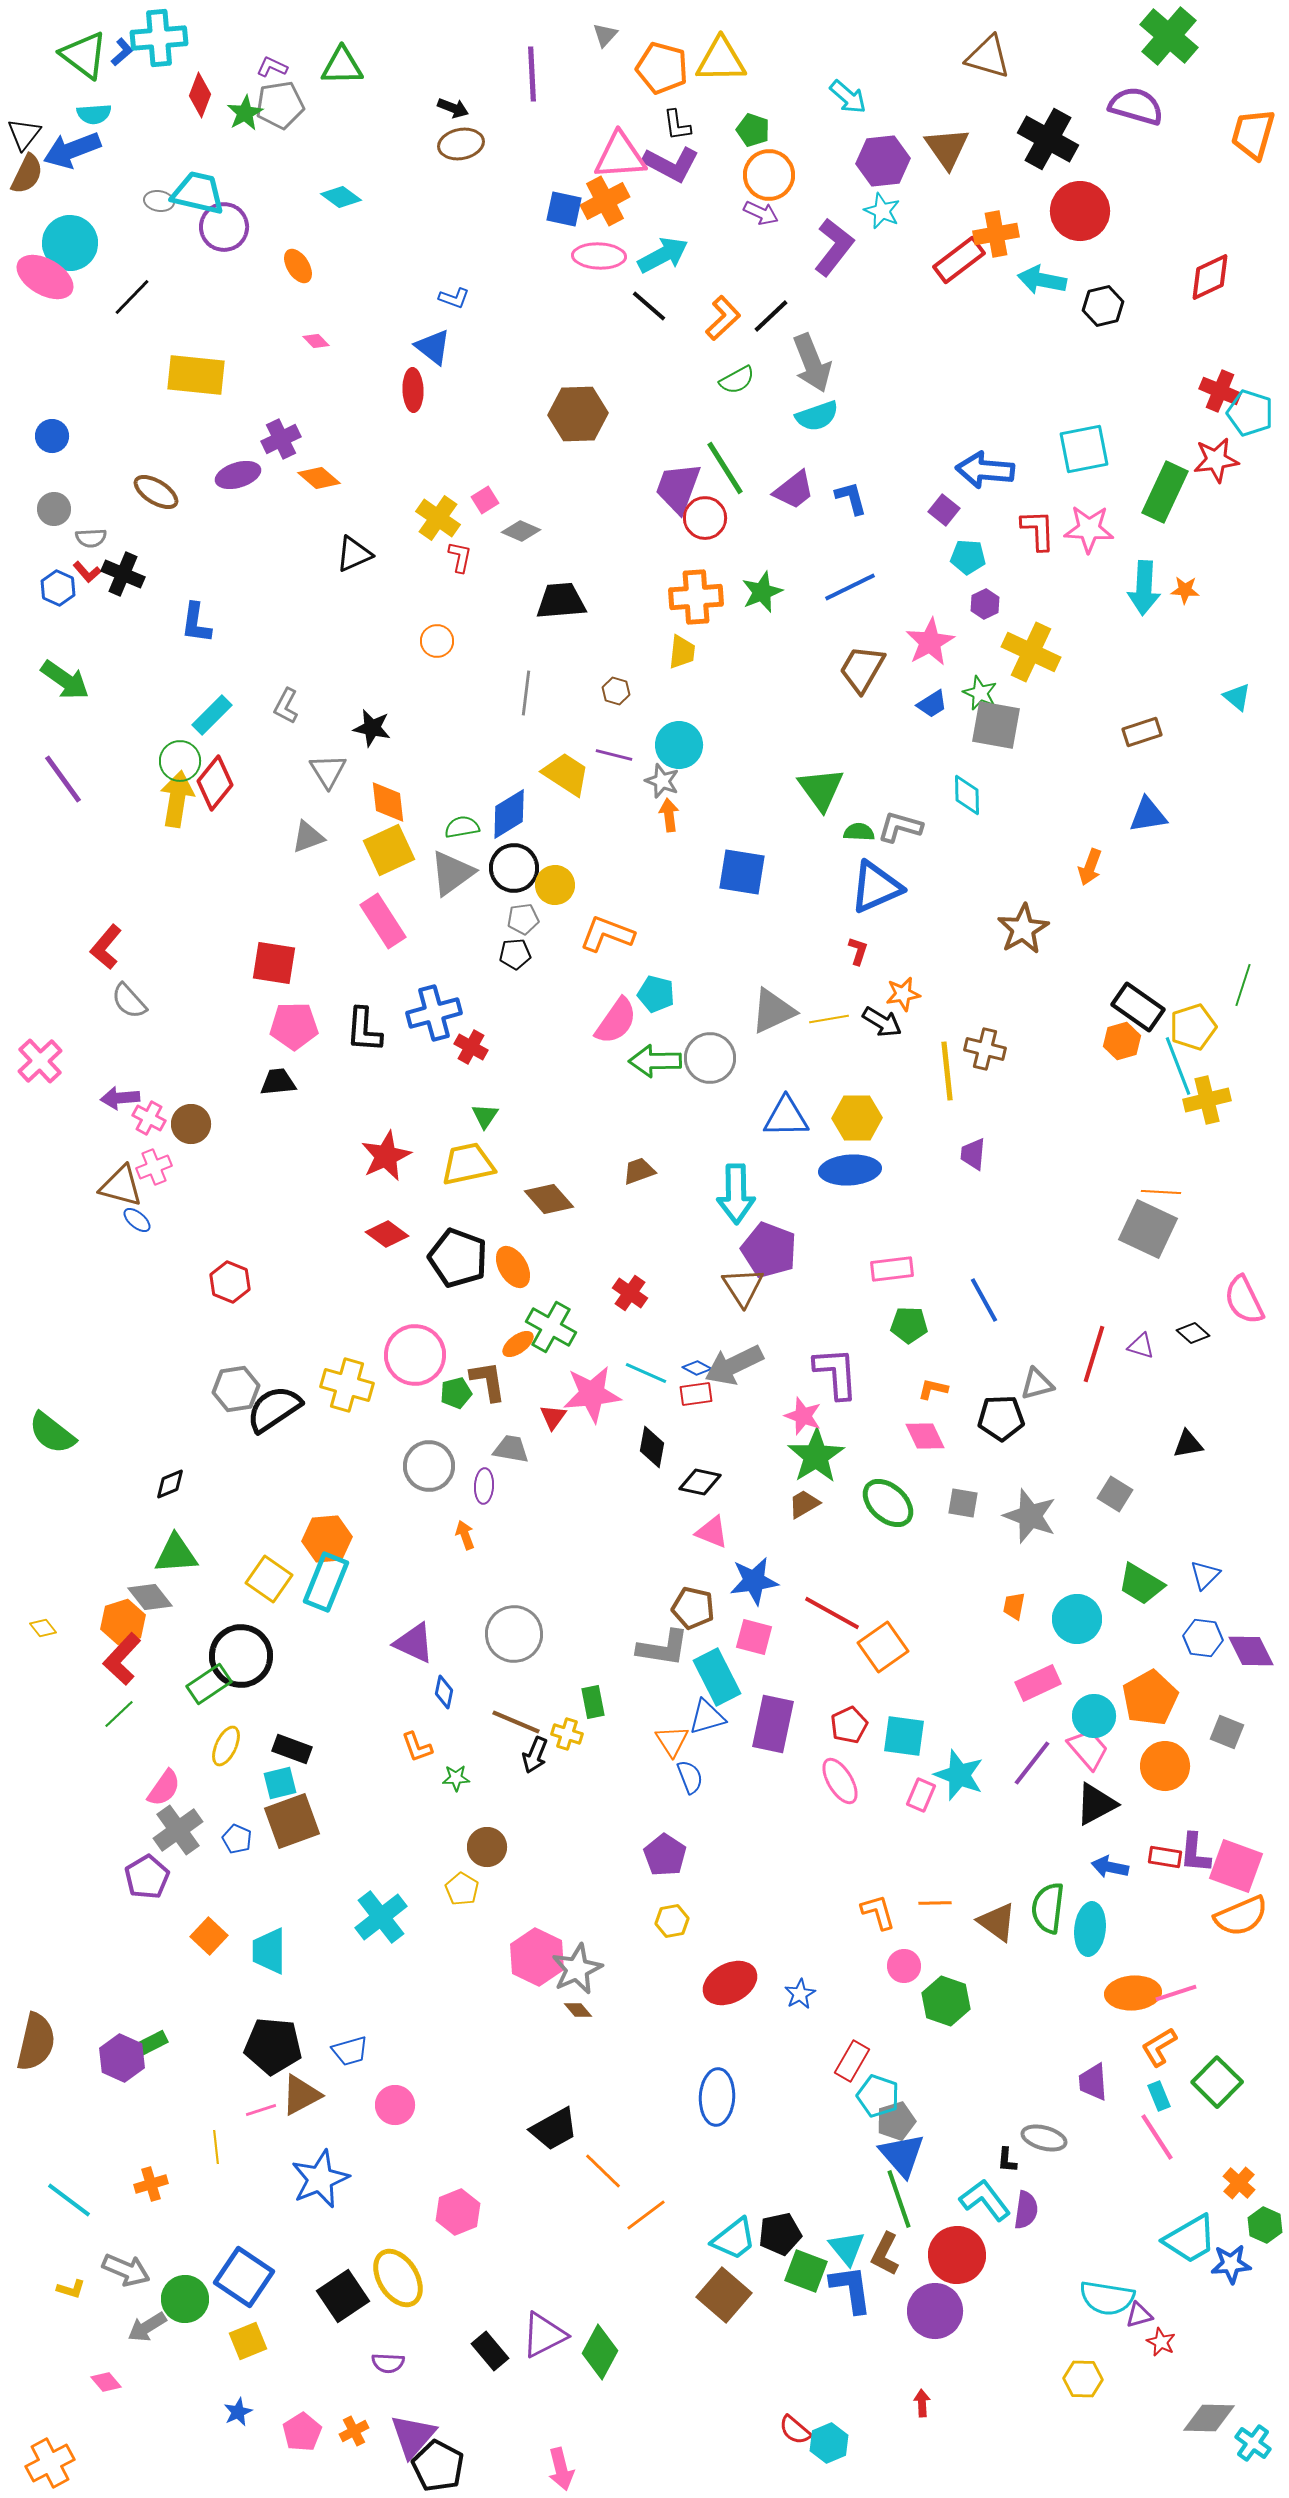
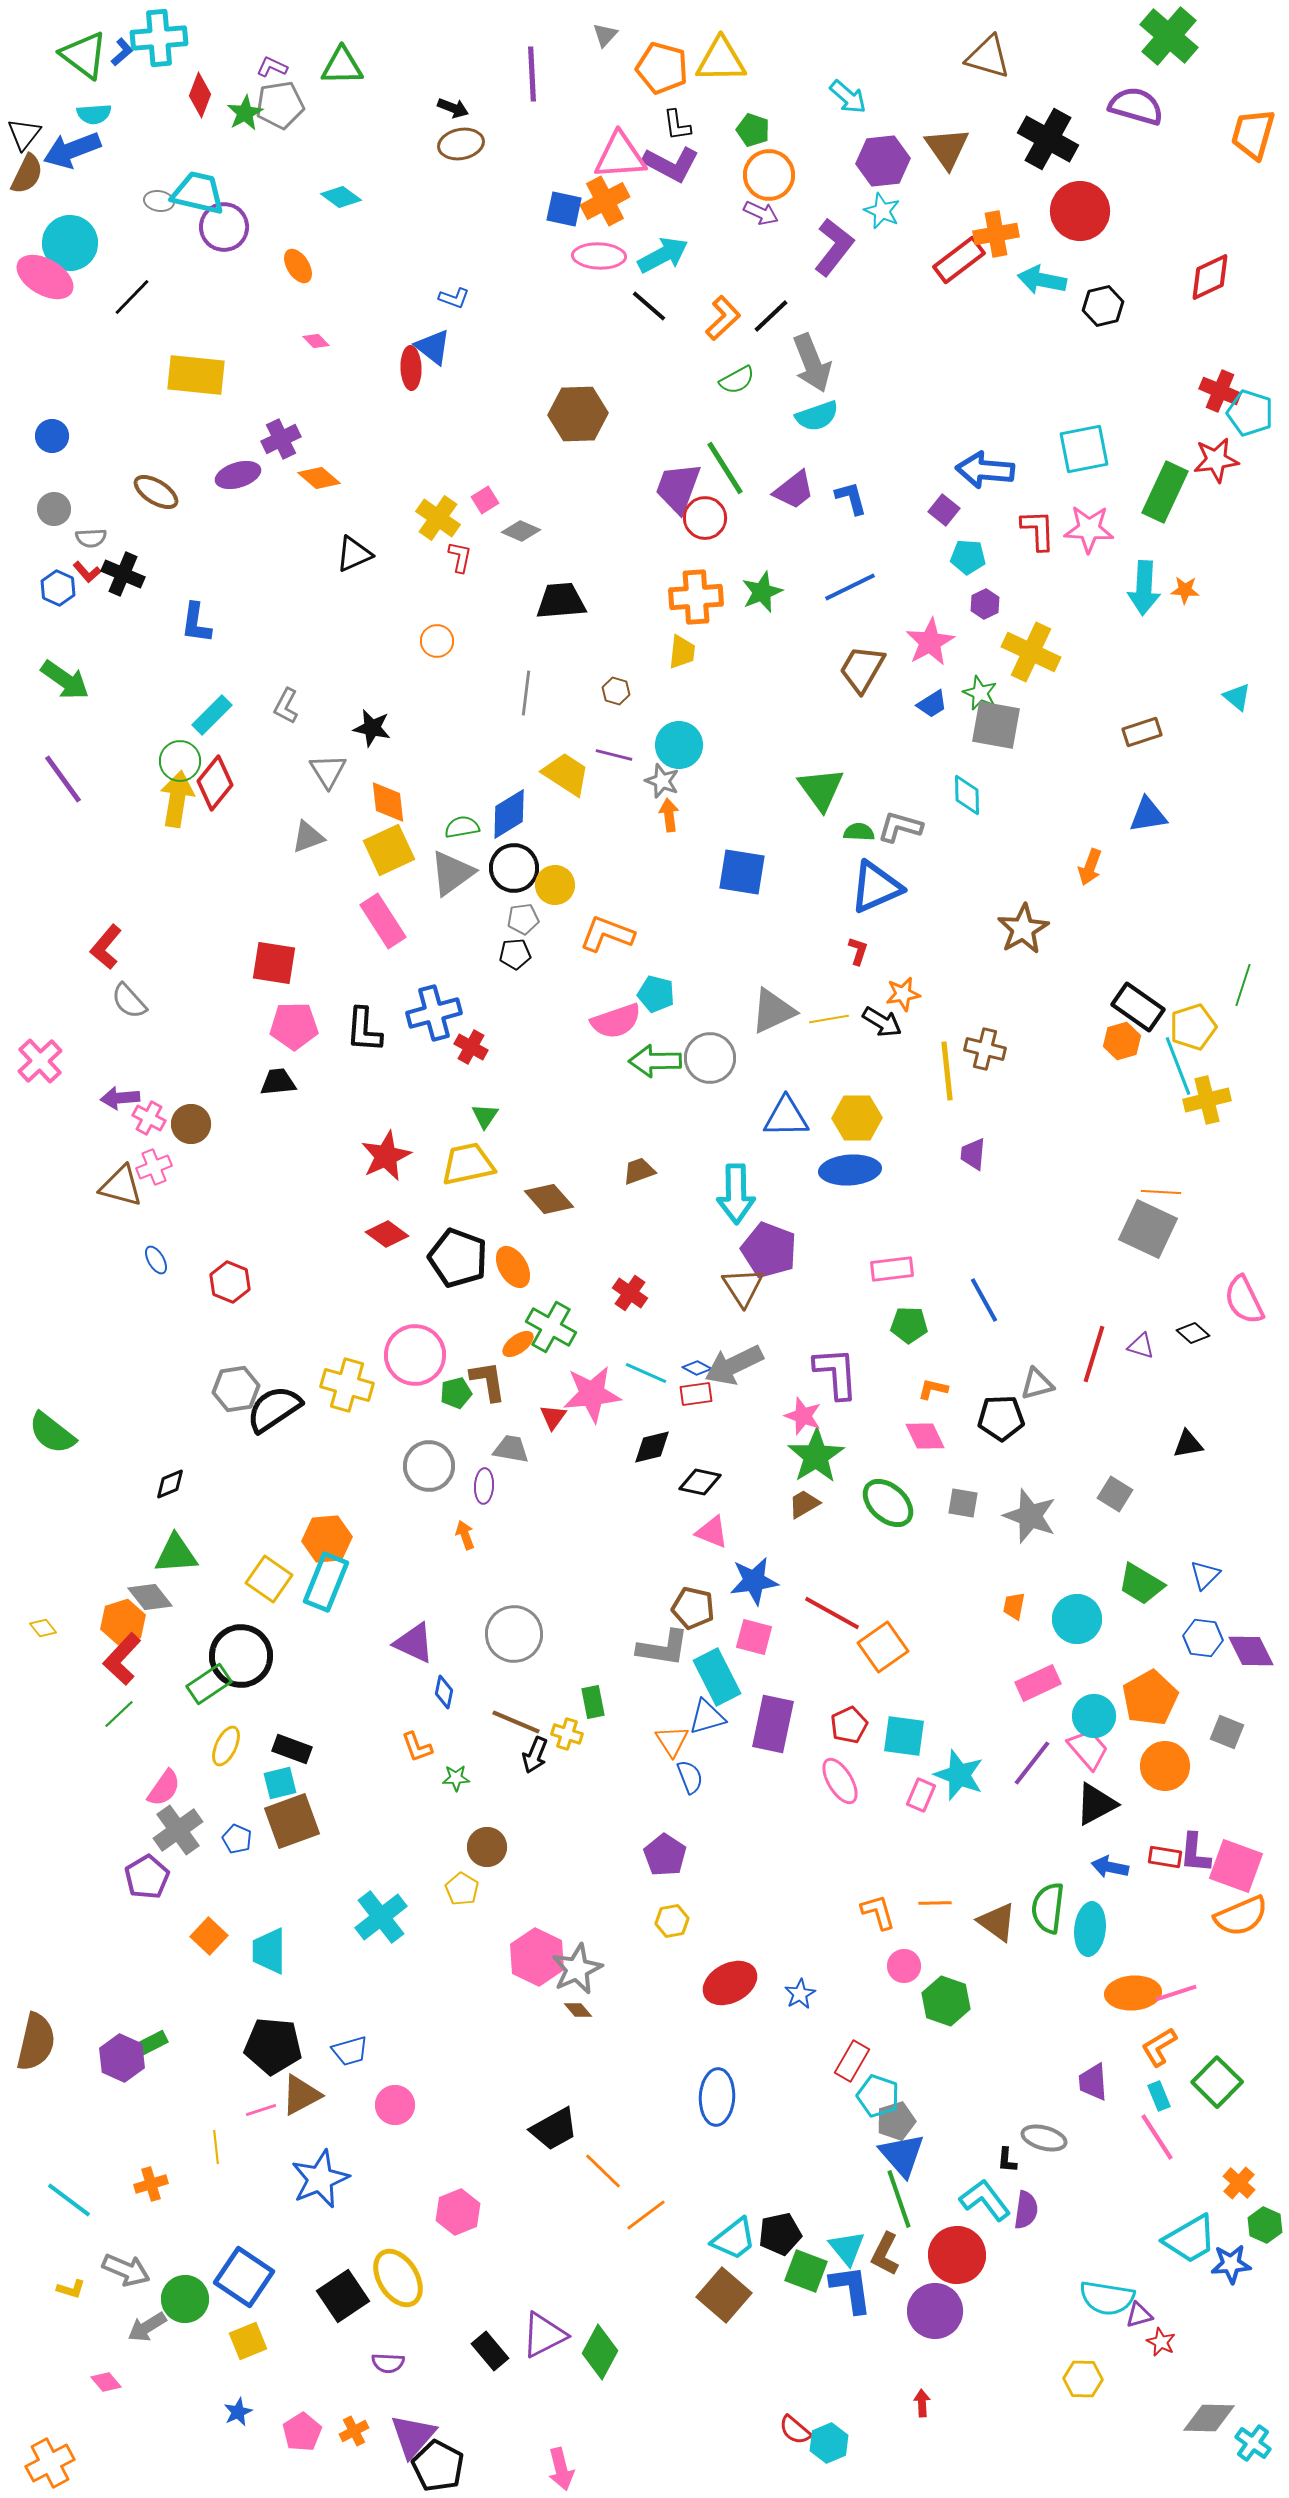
red ellipse at (413, 390): moved 2 px left, 22 px up
pink semicircle at (616, 1021): rotated 36 degrees clockwise
blue ellipse at (137, 1220): moved 19 px right, 40 px down; rotated 20 degrees clockwise
black diamond at (652, 1447): rotated 66 degrees clockwise
